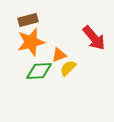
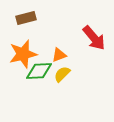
brown rectangle: moved 2 px left, 2 px up
orange star: moved 8 px left, 12 px down
yellow semicircle: moved 6 px left, 6 px down
